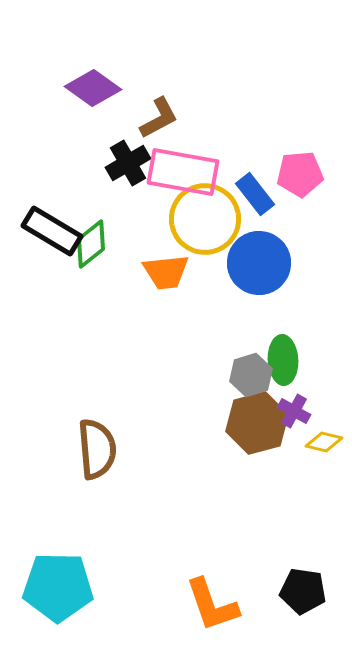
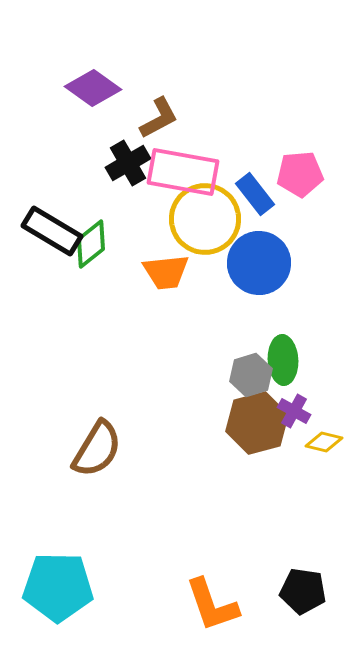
brown semicircle: rotated 36 degrees clockwise
